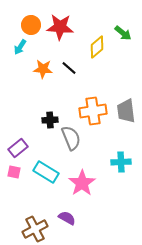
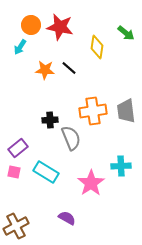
red star: rotated 8 degrees clockwise
green arrow: moved 3 px right
yellow diamond: rotated 40 degrees counterclockwise
orange star: moved 2 px right, 1 px down
cyan cross: moved 4 px down
pink star: moved 9 px right
brown cross: moved 19 px left, 3 px up
